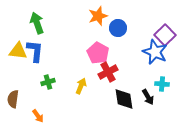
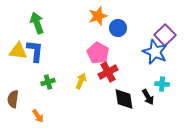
yellow arrow: moved 5 px up
